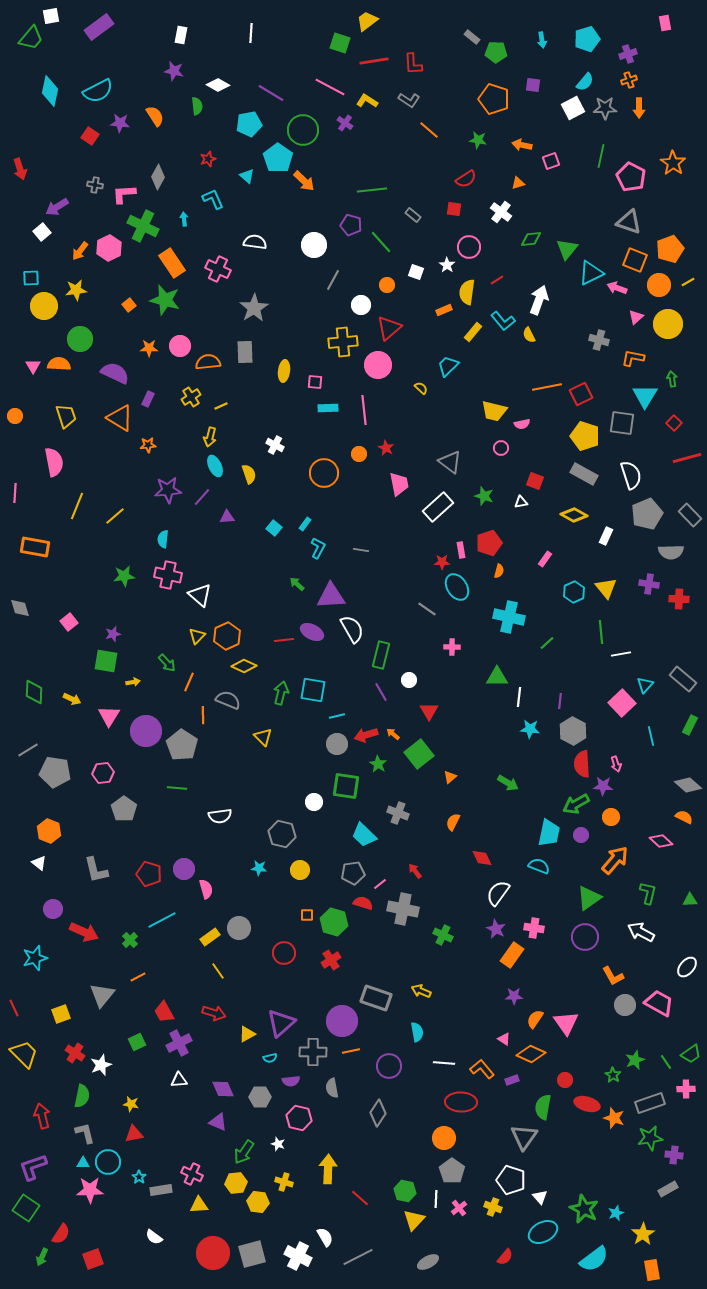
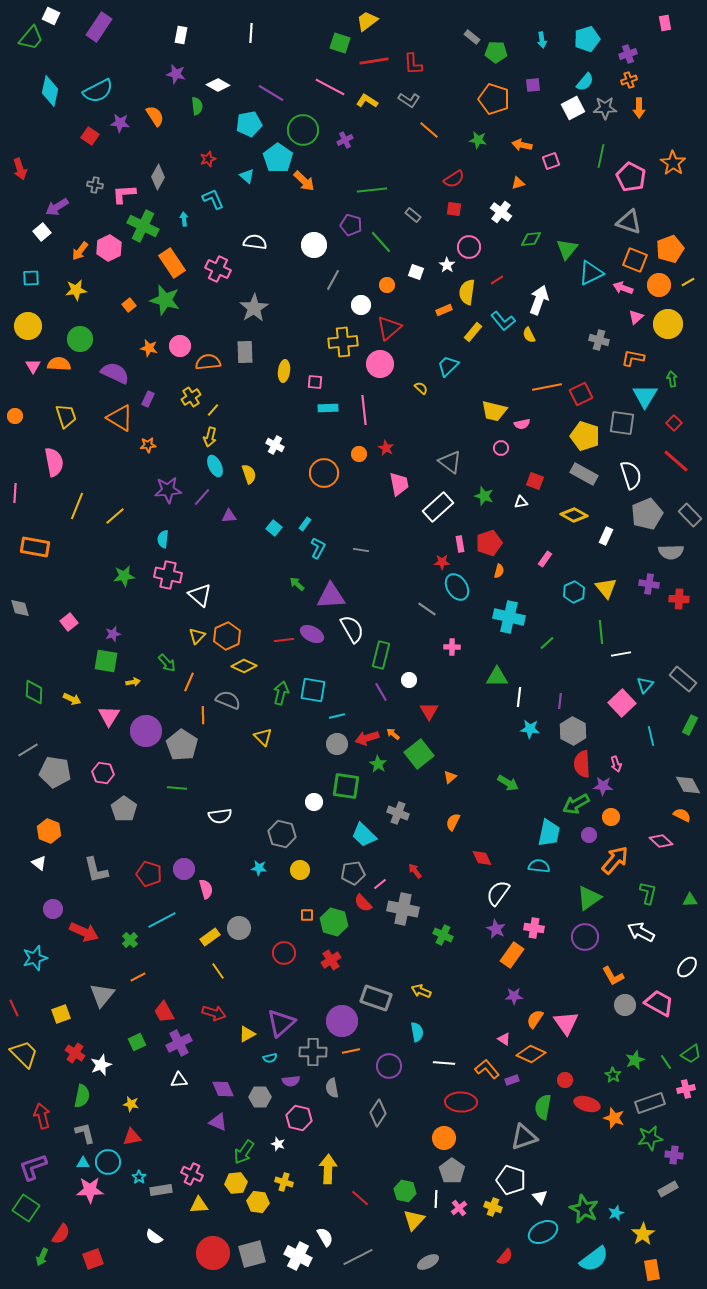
white square at (51, 16): rotated 36 degrees clockwise
purple rectangle at (99, 27): rotated 20 degrees counterclockwise
purple star at (174, 71): moved 2 px right, 3 px down
purple square at (533, 85): rotated 14 degrees counterclockwise
purple cross at (345, 123): moved 17 px down; rotated 28 degrees clockwise
red semicircle at (466, 179): moved 12 px left
pink arrow at (617, 288): moved 6 px right
yellow circle at (44, 306): moved 16 px left, 20 px down
orange star at (149, 348): rotated 12 degrees clockwise
pink circle at (378, 365): moved 2 px right, 1 px up
yellow line at (221, 406): moved 8 px left, 4 px down; rotated 24 degrees counterclockwise
red line at (687, 458): moved 11 px left, 3 px down; rotated 56 degrees clockwise
purple triangle at (227, 517): moved 2 px right, 1 px up
pink rectangle at (461, 550): moved 1 px left, 6 px up
purple ellipse at (312, 632): moved 2 px down
red arrow at (366, 735): moved 1 px right, 3 px down
pink hexagon at (103, 773): rotated 15 degrees clockwise
gray diamond at (688, 785): rotated 20 degrees clockwise
orange semicircle at (684, 817): moved 2 px left, 2 px up
purple circle at (581, 835): moved 8 px right
cyan semicircle at (539, 866): rotated 15 degrees counterclockwise
red semicircle at (363, 903): rotated 150 degrees counterclockwise
orange L-shape at (482, 1069): moved 5 px right
pink cross at (686, 1089): rotated 12 degrees counterclockwise
red triangle at (134, 1134): moved 2 px left, 3 px down
gray triangle at (524, 1137): rotated 36 degrees clockwise
